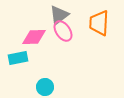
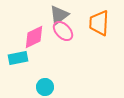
pink ellipse: rotated 10 degrees counterclockwise
pink diamond: rotated 25 degrees counterclockwise
